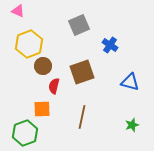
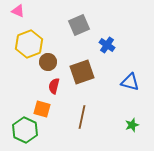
blue cross: moved 3 px left
brown circle: moved 5 px right, 4 px up
orange square: rotated 18 degrees clockwise
green hexagon: moved 3 px up; rotated 15 degrees counterclockwise
